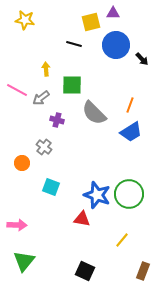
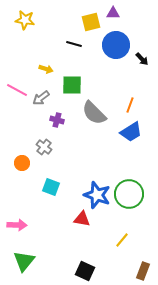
yellow arrow: rotated 112 degrees clockwise
